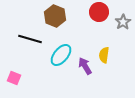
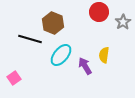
brown hexagon: moved 2 px left, 7 px down
pink square: rotated 32 degrees clockwise
